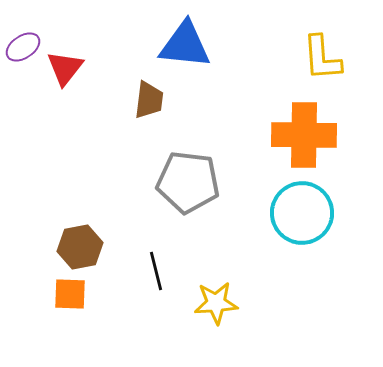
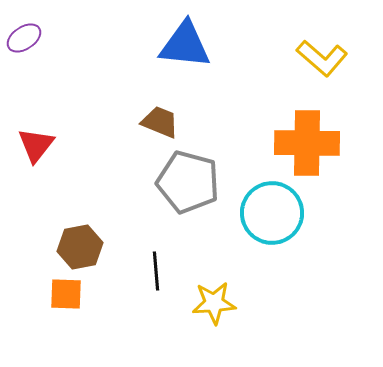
purple ellipse: moved 1 px right, 9 px up
yellow L-shape: rotated 45 degrees counterclockwise
red triangle: moved 29 px left, 77 px down
brown trapezoid: moved 11 px right, 22 px down; rotated 75 degrees counterclockwise
orange cross: moved 3 px right, 8 px down
gray pentagon: rotated 8 degrees clockwise
cyan circle: moved 30 px left
black line: rotated 9 degrees clockwise
orange square: moved 4 px left
yellow star: moved 2 px left
